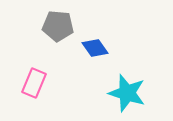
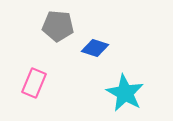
blue diamond: rotated 36 degrees counterclockwise
cyan star: moved 2 px left; rotated 12 degrees clockwise
